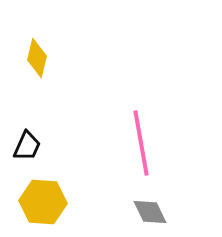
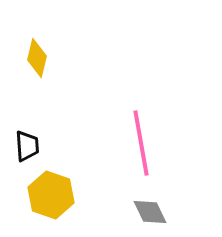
black trapezoid: rotated 28 degrees counterclockwise
yellow hexagon: moved 8 px right, 7 px up; rotated 15 degrees clockwise
